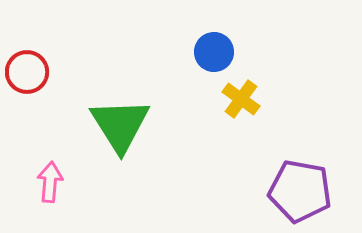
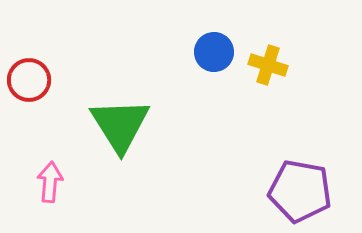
red circle: moved 2 px right, 8 px down
yellow cross: moved 27 px right, 34 px up; rotated 18 degrees counterclockwise
